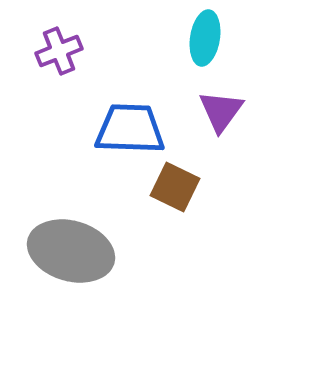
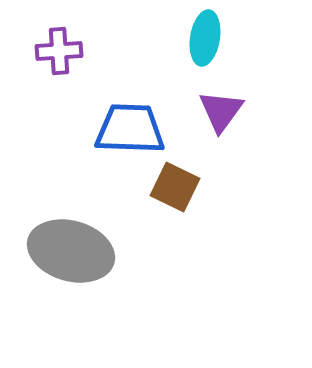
purple cross: rotated 18 degrees clockwise
